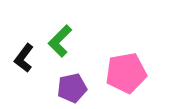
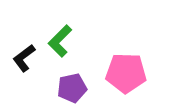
black L-shape: rotated 16 degrees clockwise
pink pentagon: rotated 12 degrees clockwise
